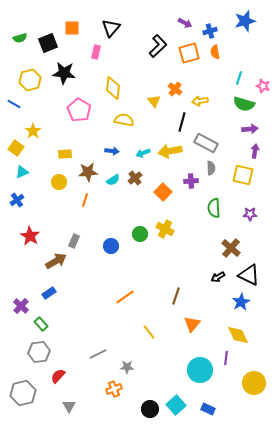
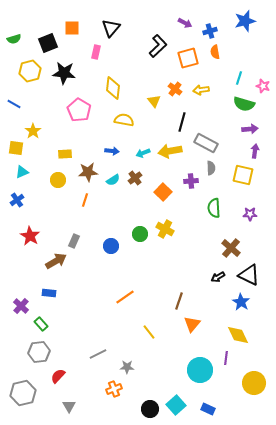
green semicircle at (20, 38): moved 6 px left, 1 px down
orange square at (189, 53): moved 1 px left, 5 px down
yellow hexagon at (30, 80): moved 9 px up
yellow arrow at (200, 101): moved 1 px right, 11 px up
yellow square at (16, 148): rotated 28 degrees counterclockwise
yellow circle at (59, 182): moved 1 px left, 2 px up
blue rectangle at (49, 293): rotated 40 degrees clockwise
brown line at (176, 296): moved 3 px right, 5 px down
blue star at (241, 302): rotated 12 degrees counterclockwise
